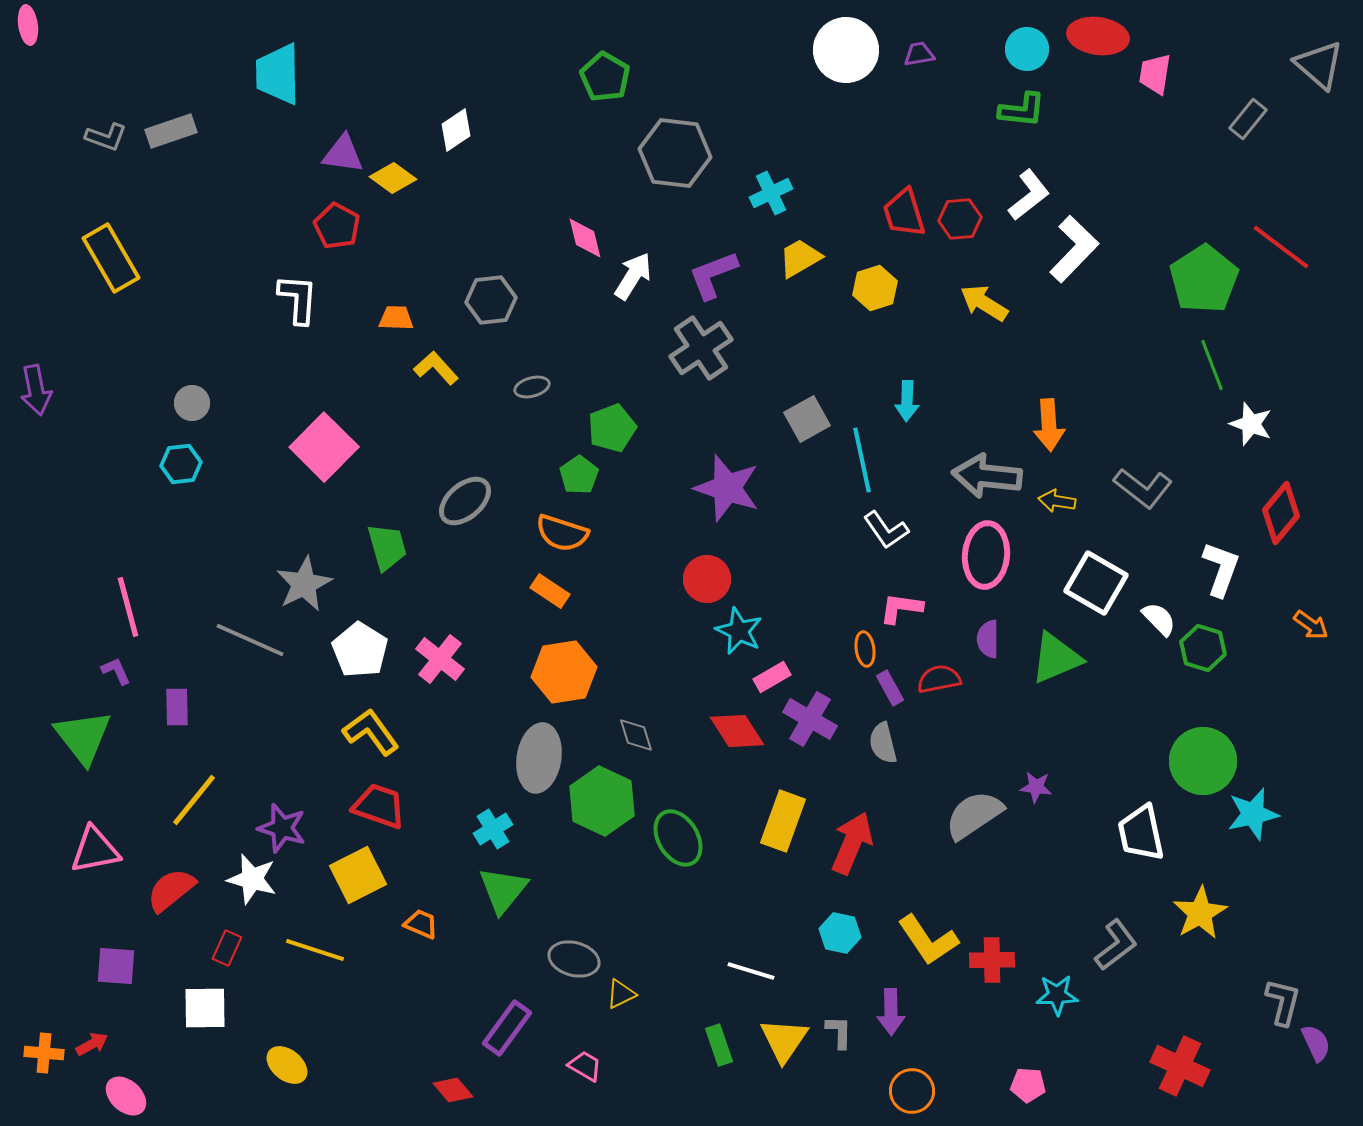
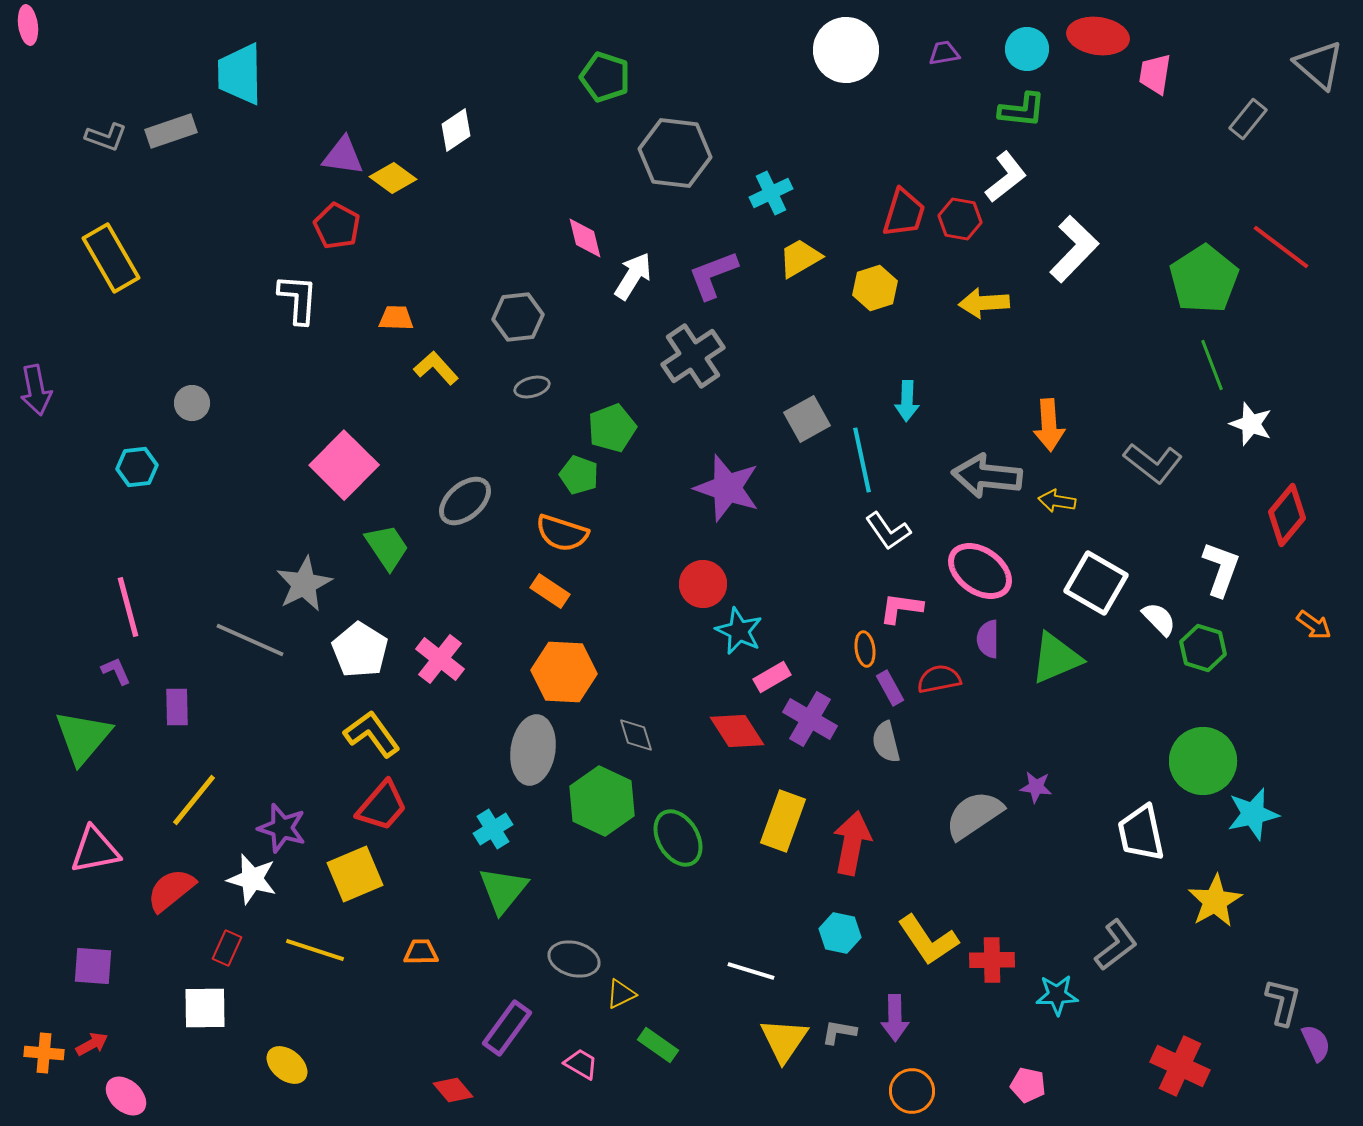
purple trapezoid at (919, 54): moved 25 px right, 1 px up
cyan trapezoid at (278, 74): moved 38 px left
green pentagon at (605, 77): rotated 12 degrees counterclockwise
purple triangle at (343, 154): moved 2 px down
white L-shape at (1029, 195): moved 23 px left, 18 px up
red trapezoid at (904, 213): rotated 146 degrees counterclockwise
red hexagon at (960, 219): rotated 15 degrees clockwise
gray hexagon at (491, 300): moved 27 px right, 17 px down
yellow arrow at (984, 303): rotated 36 degrees counterclockwise
gray cross at (701, 348): moved 8 px left, 8 px down
pink square at (324, 447): moved 20 px right, 18 px down
cyan hexagon at (181, 464): moved 44 px left, 3 px down
green pentagon at (579, 475): rotated 18 degrees counterclockwise
gray L-shape at (1143, 488): moved 10 px right, 25 px up
red diamond at (1281, 513): moved 6 px right, 2 px down
white L-shape at (886, 530): moved 2 px right, 1 px down
green trapezoid at (387, 547): rotated 18 degrees counterclockwise
pink ellipse at (986, 555): moved 6 px left, 16 px down; rotated 60 degrees counterclockwise
red circle at (707, 579): moved 4 px left, 5 px down
orange arrow at (1311, 625): moved 3 px right
orange hexagon at (564, 672): rotated 12 degrees clockwise
yellow L-shape at (371, 732): moved 1 px right, 2 px down
green triangle at (83, 737): rotated 18 degrees clockwise
gray semicircle at (883, 743): moved 3 px right, 1 px up
gray ellipse at (539, 758): moved 6 px left, 8 px up
red trapezoid at (379, 806): moved 3 px right; rotated 112 degrees clockwise
red arrow at (852, 843): rotated 12 degrees counterclockwise
yellow square at (358, 875): moved 3 px left, 1 px up; rotated 4 degrees clockwise
yellow star at (1200, 913): moved 15 px right, 12 px up
orange trapezoid at (421, 924): moved 28 px down; rotated 24 degrees counterclockwise
purple square at (116, 966): moved 23 px left
purple arrow at (891, 1012): moved 4 px right, 6 px down
gray L-shape at (839, 1032): rotated 81 degrees counterclockwise
green rectangle at (719, 1045): moved 61 px left; rotated 36 degrees counterclockwise
pink trapezoid at (585, 1066): moved 4 px left, 2 px up
pink pentagon at (1028, 1085): rotated 8 degrees clockwise
